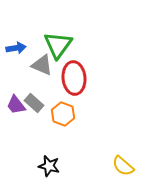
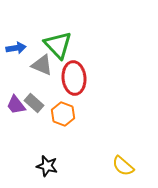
green triangle: rotated 20 degrees counterclockwise
black star: moved 2 px left
